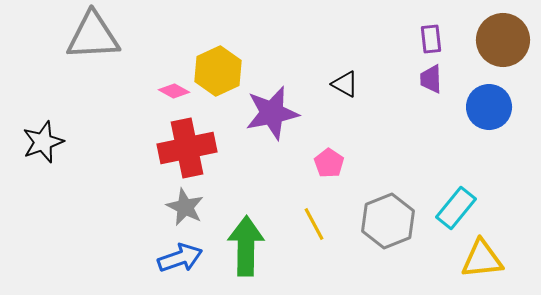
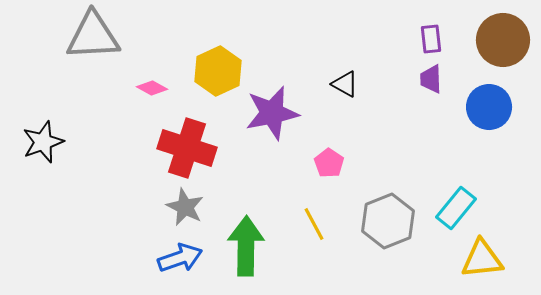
pink diamond: moved 22 px left, 3 px up
red cross: rotated 30 degrees clockwise
